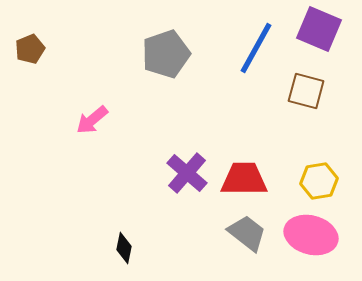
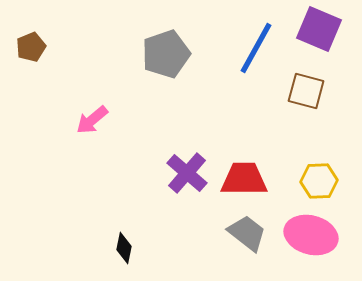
brown pentagon: moved 1 px right, 2 px up
yellow hexagon: rotated 6 degrees clockwise
